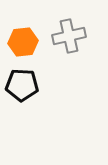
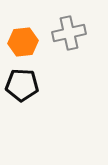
gray cross: moved 3 px up
